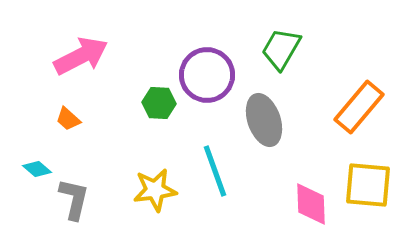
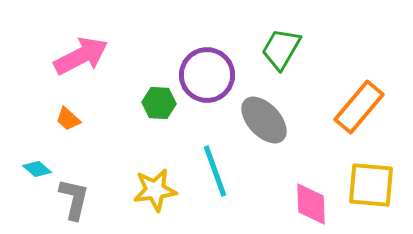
gray ellipse: rotated 24 degrees counterclockwise
yellow square: moved 3 px right
